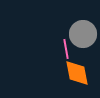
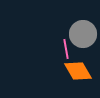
orange diamond: moved 1 px right, 2 px up; rotated 20 degrees counterclockwise
